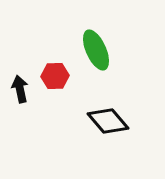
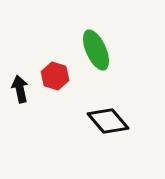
red hexagon: rotated 20 degrees clockwise
